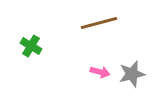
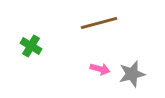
pink arrow: moved 3 px up
